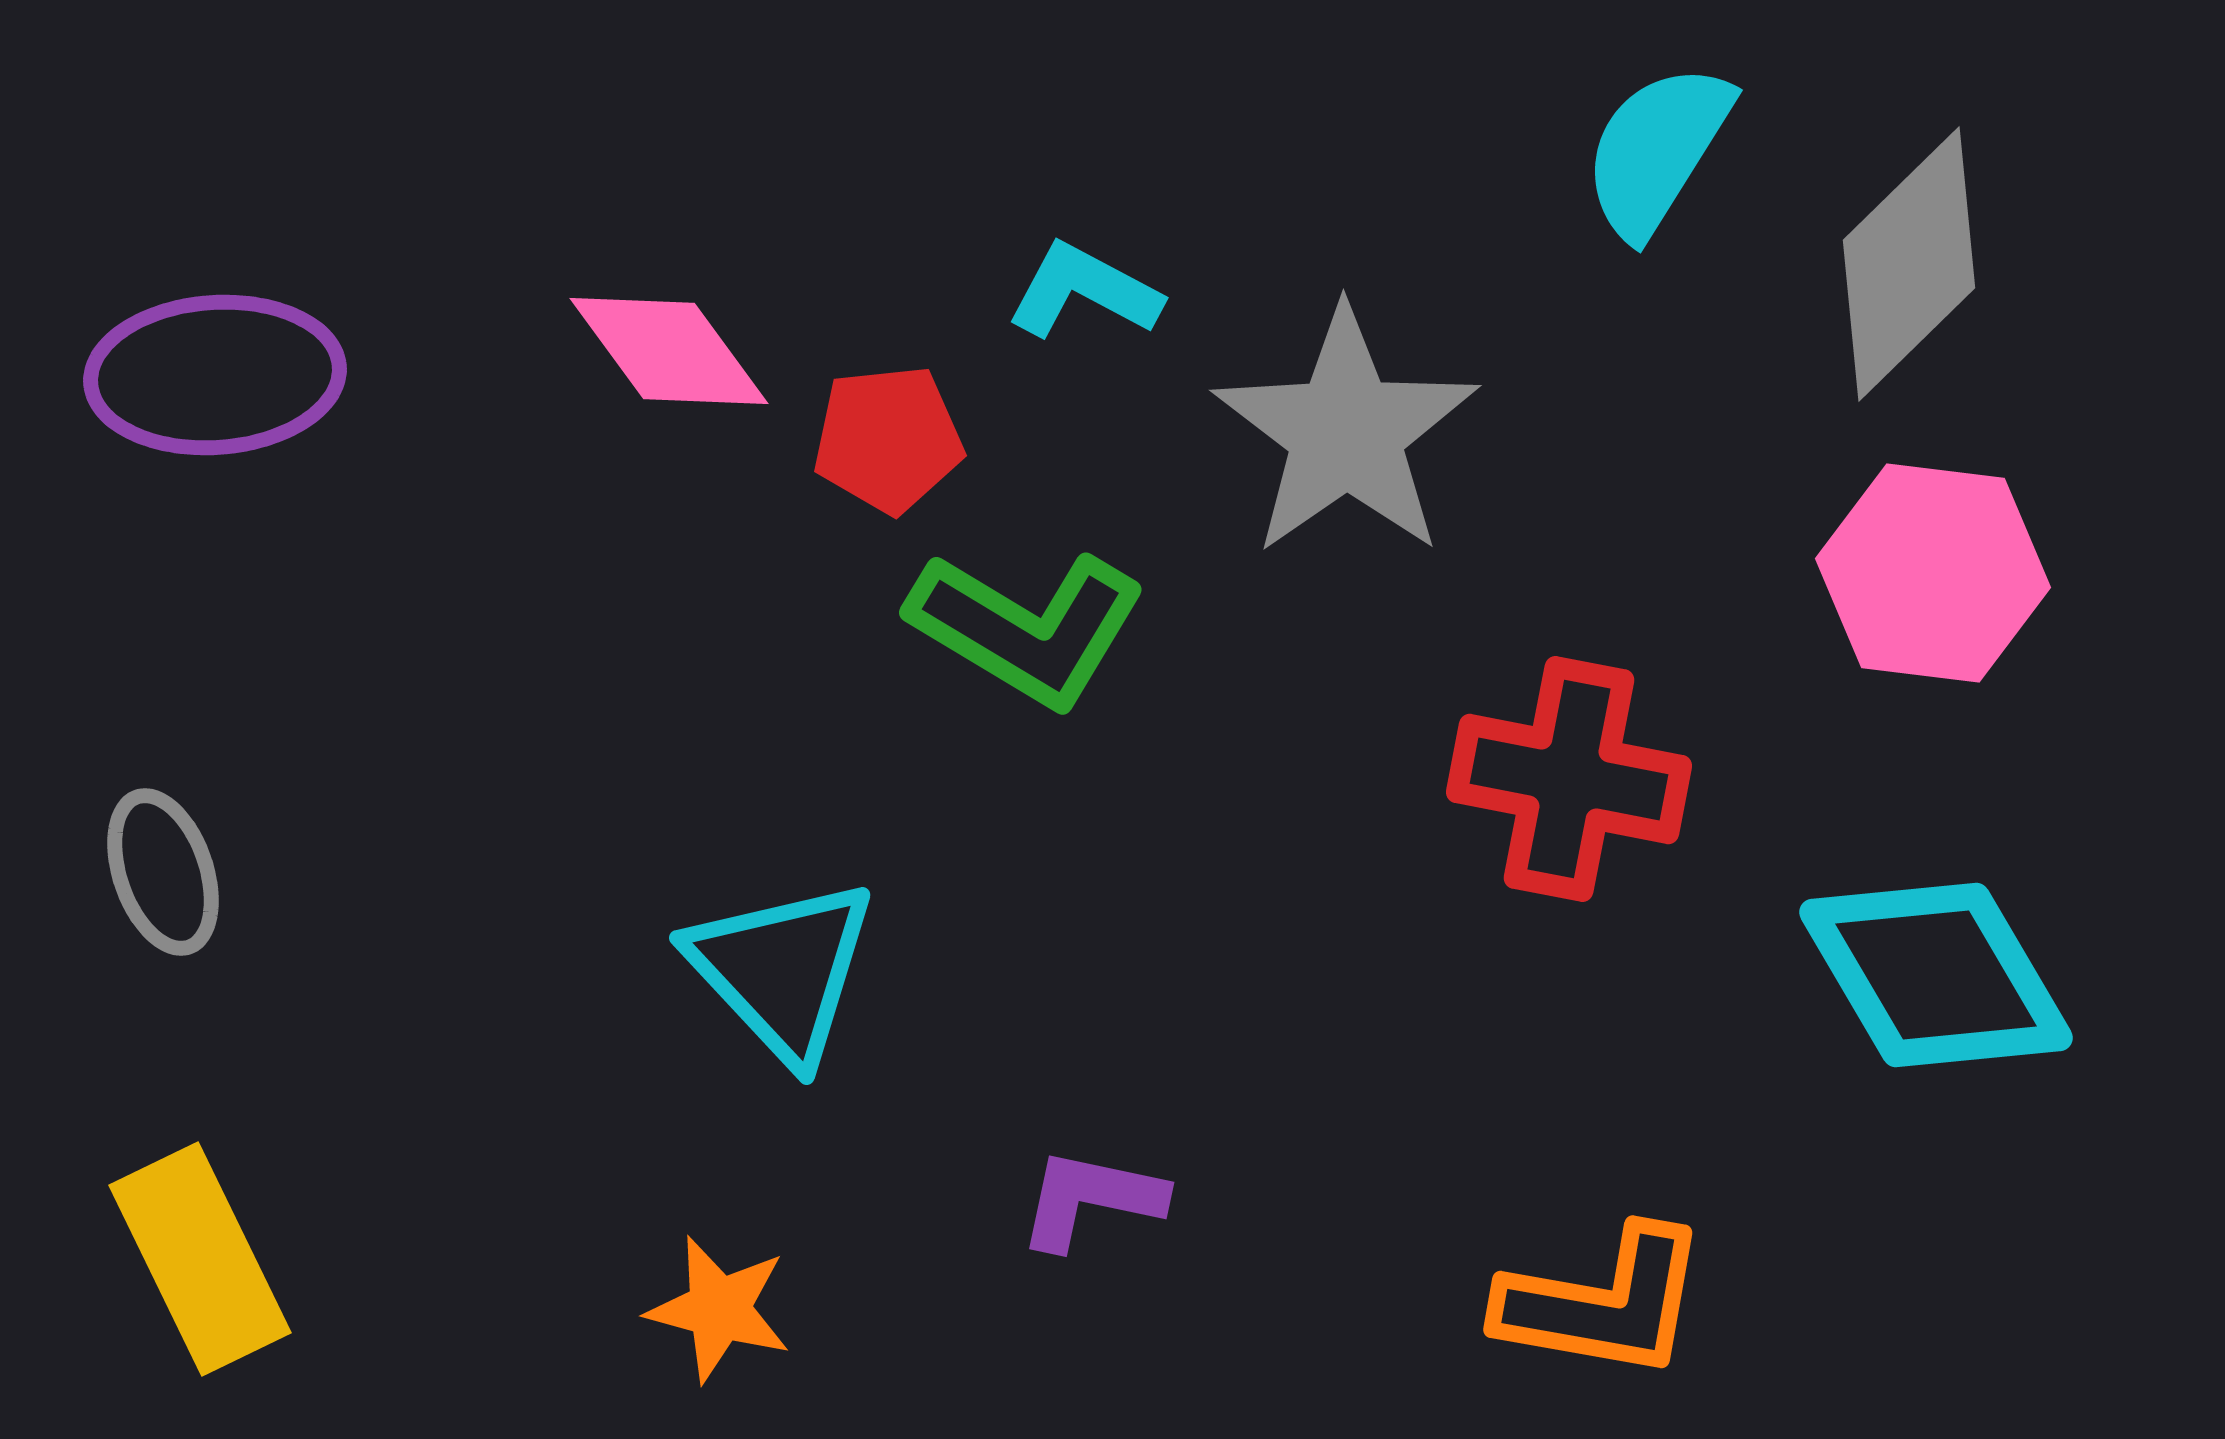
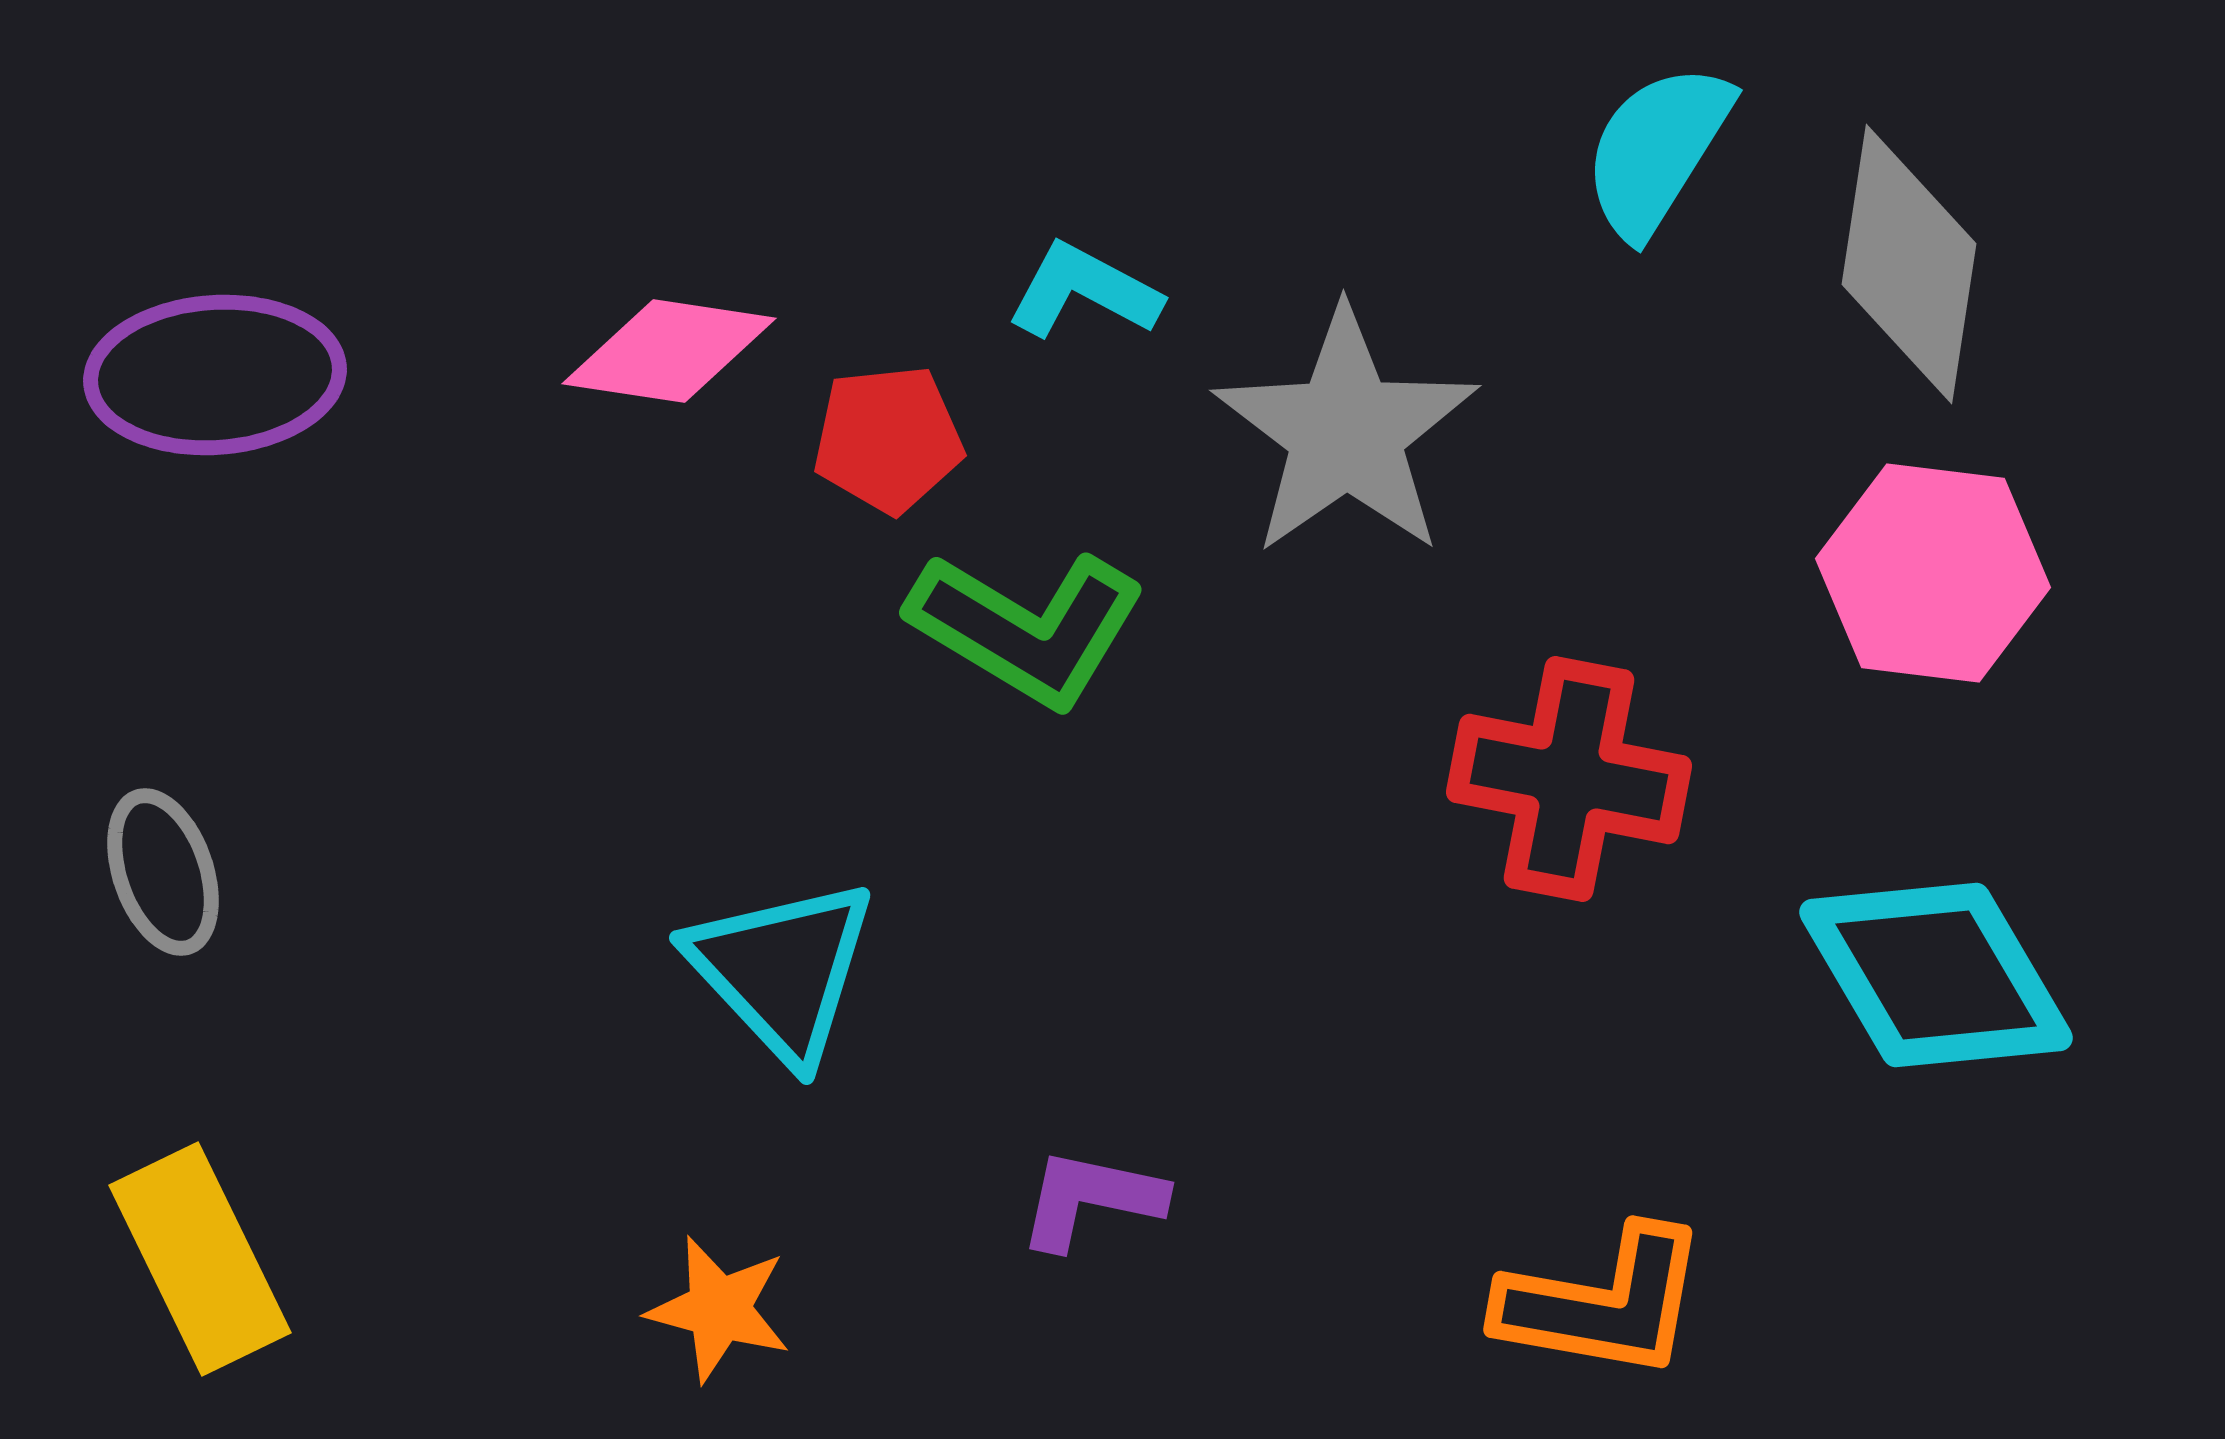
gray diamond: rotated 37 degrees counterclockwise
pink diamond: rotated 45 degrees counterclockwise
